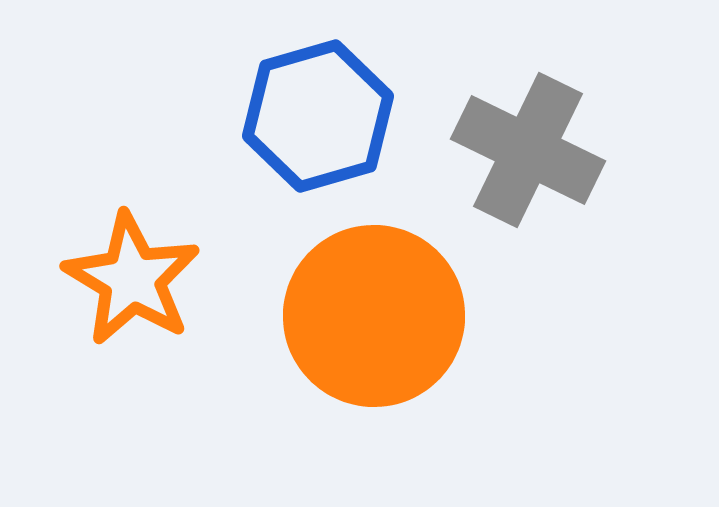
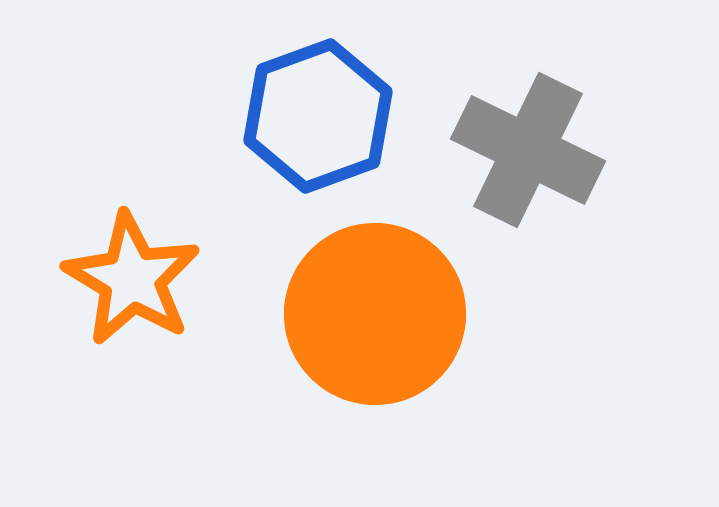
blue hexagon: rotated 4 degrees counterclockwise
orange circle: moved 1 px right, 2 px up
